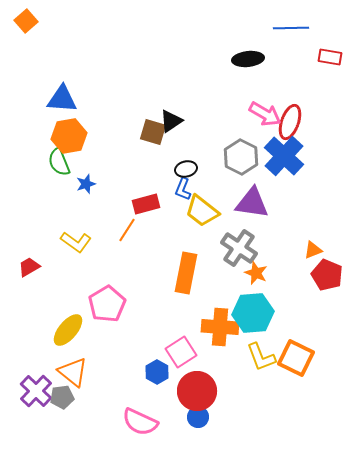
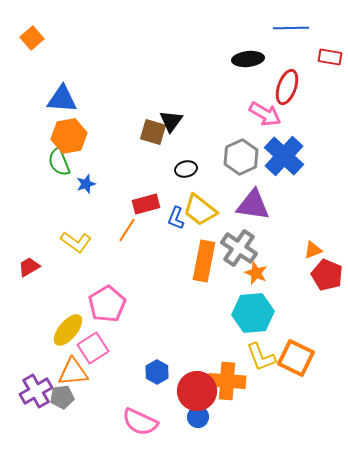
orange square at (26, 21): moved 6 px right, 17 px down
black triangle at (171, 121): rotated 20 degrees counterclockwise
red ellipse at (290, 122): moved 3 px left, 35 px up
gray hexagon at (241, 157): rotated 8 degrees clockwise
blue L-shape at (183, 189): moved 7 px left, 29 px down
purple triangle at (252, 203): moved 1 px right, 2 px down
yellow trapezoid at (202, 211): moved 2 px left, 1 px up
orange rectangle at (186, 273): moved 18 px right, 12 px up
orange cross at (220, 327): moved 7 px right, 54 px down
pink square at (181, 352): moved 88 px left, 4 px up
orange triangle at (73, 372): rotated 44 degrees counterclockwise
purple cross at (36, 391): rotated 16 degrees clockwise
